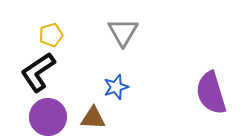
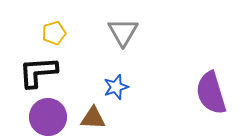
yellow pentagon: moved 3 px right, 2 px up
black L-shape: rotated 30 degrees clockwise
